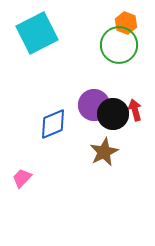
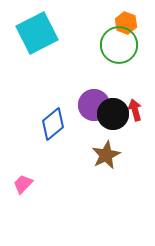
blue diamond: rotated 16 degrees counterclockwise
brown star: moved 2 px right, 3 px down
pink trapezoid: moved 1 px right, 6 px down
